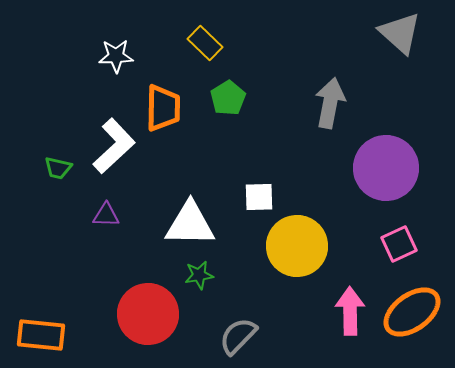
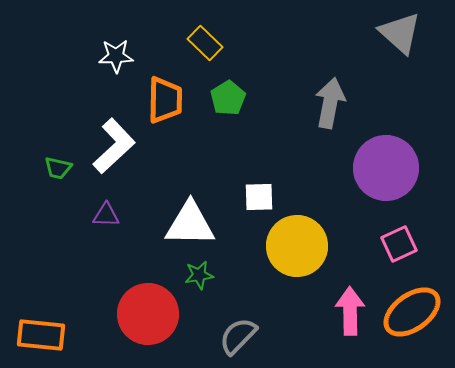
orange trapezoid: moved 2 px right, 8 px up
